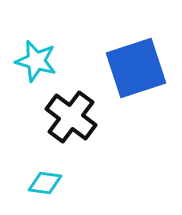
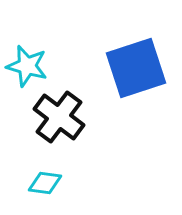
cyan star: moved 9 px left, 5 px down
black cross: moved 12 px left
